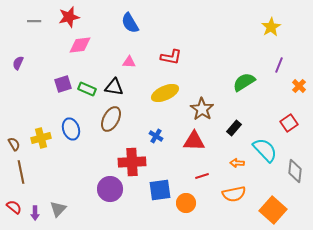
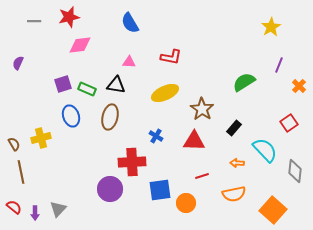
black triangle: moved 2 px right, 2 px up
brown ellipse: moved 1 px left, 2 px up; rotated 15 degrees counterclockwise
blue ellipse: moved 13 px up
